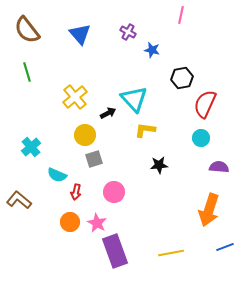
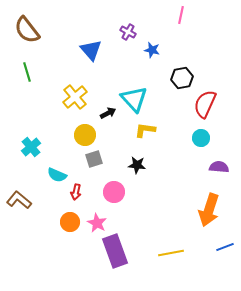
blue triangle: moved 11 px right, 16 px down
black star: moved 22 px left; rotated 12 degrees clockwise
